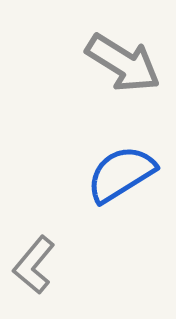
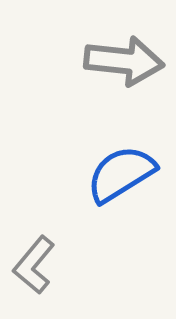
gray arrow: moved 1 px right, 2 px up; rotated 26 degrees counterclockwise
